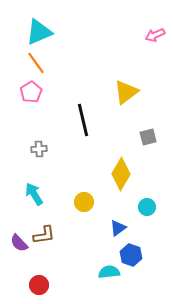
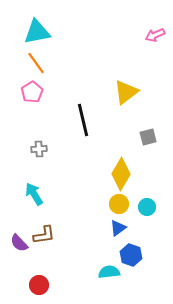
cyan triangle: moved 2 px left; rotated 12 degrees clockwise
pink pentagon: moved 1 px right
yellow circle: moved 35 px right, 2 px down
